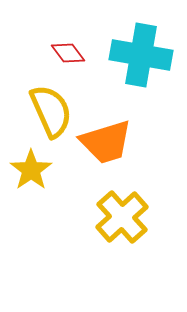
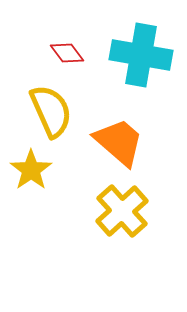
red diamond: moved 1 px left
orange trapezoid: moved 13 px right; rotated 122 degrees counterclockwise
yellow cross: moved 6 px up
